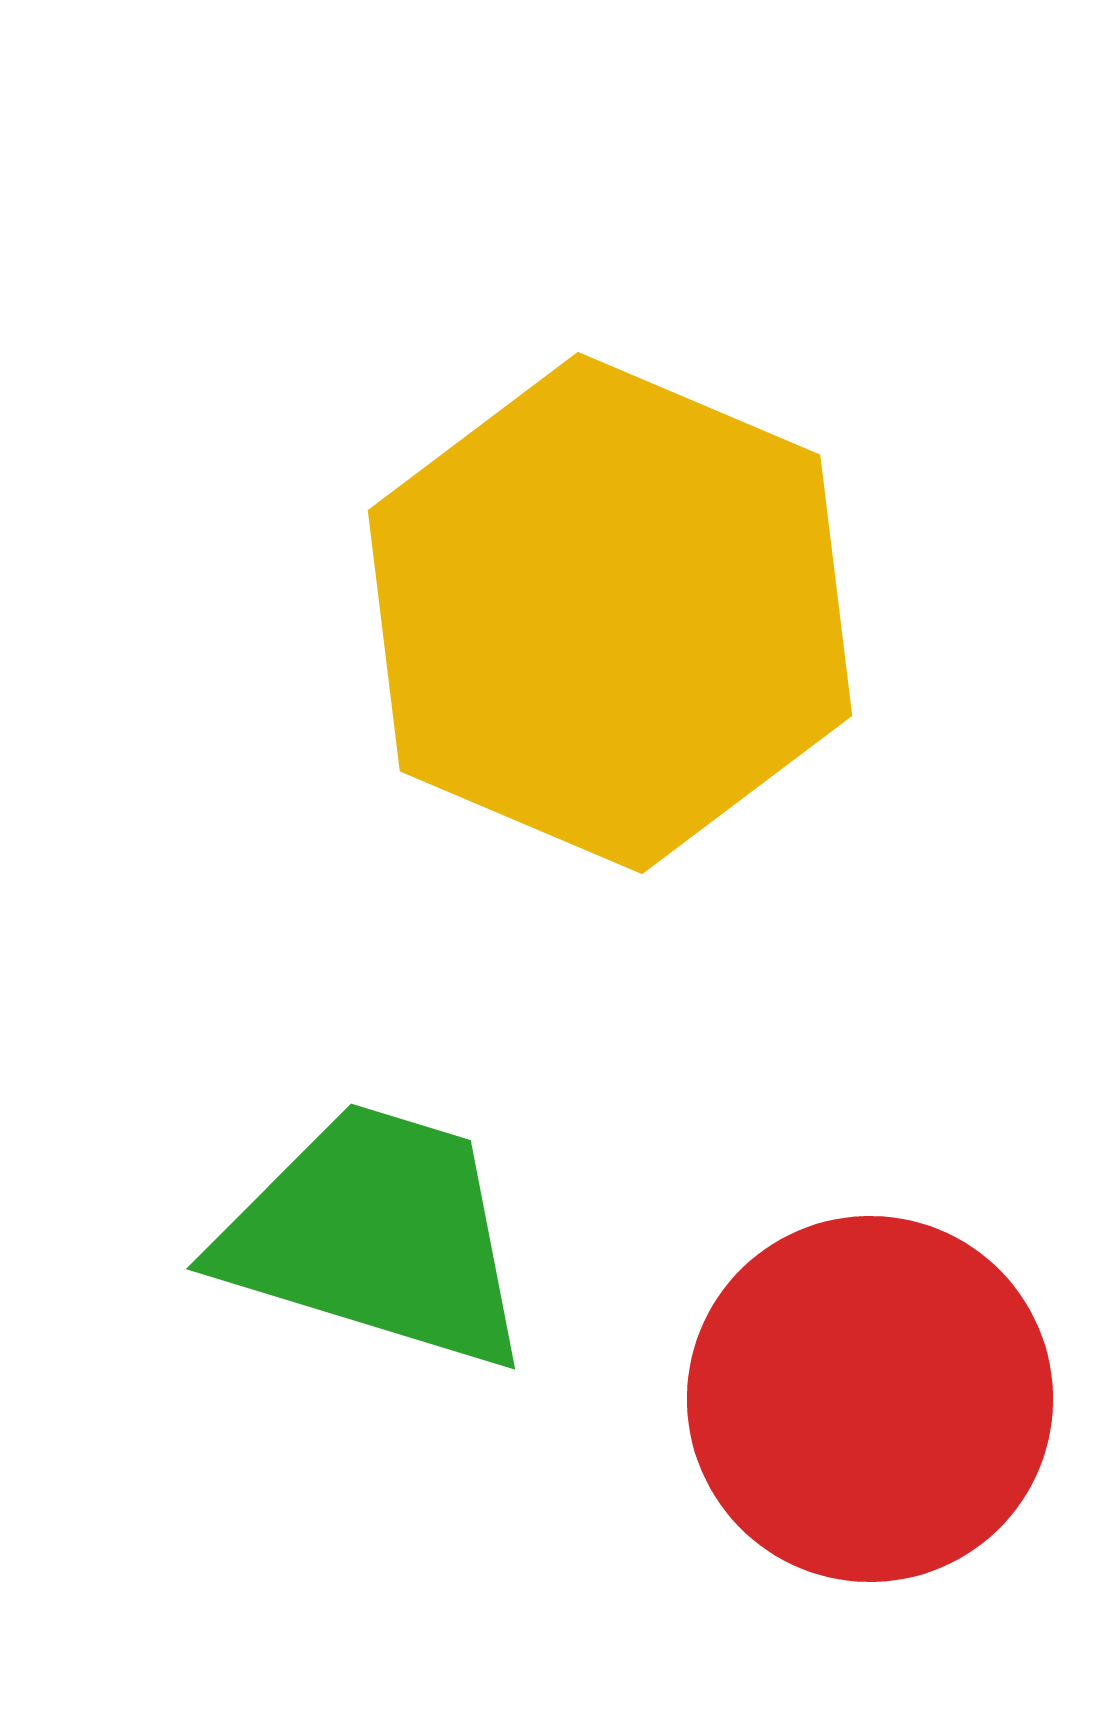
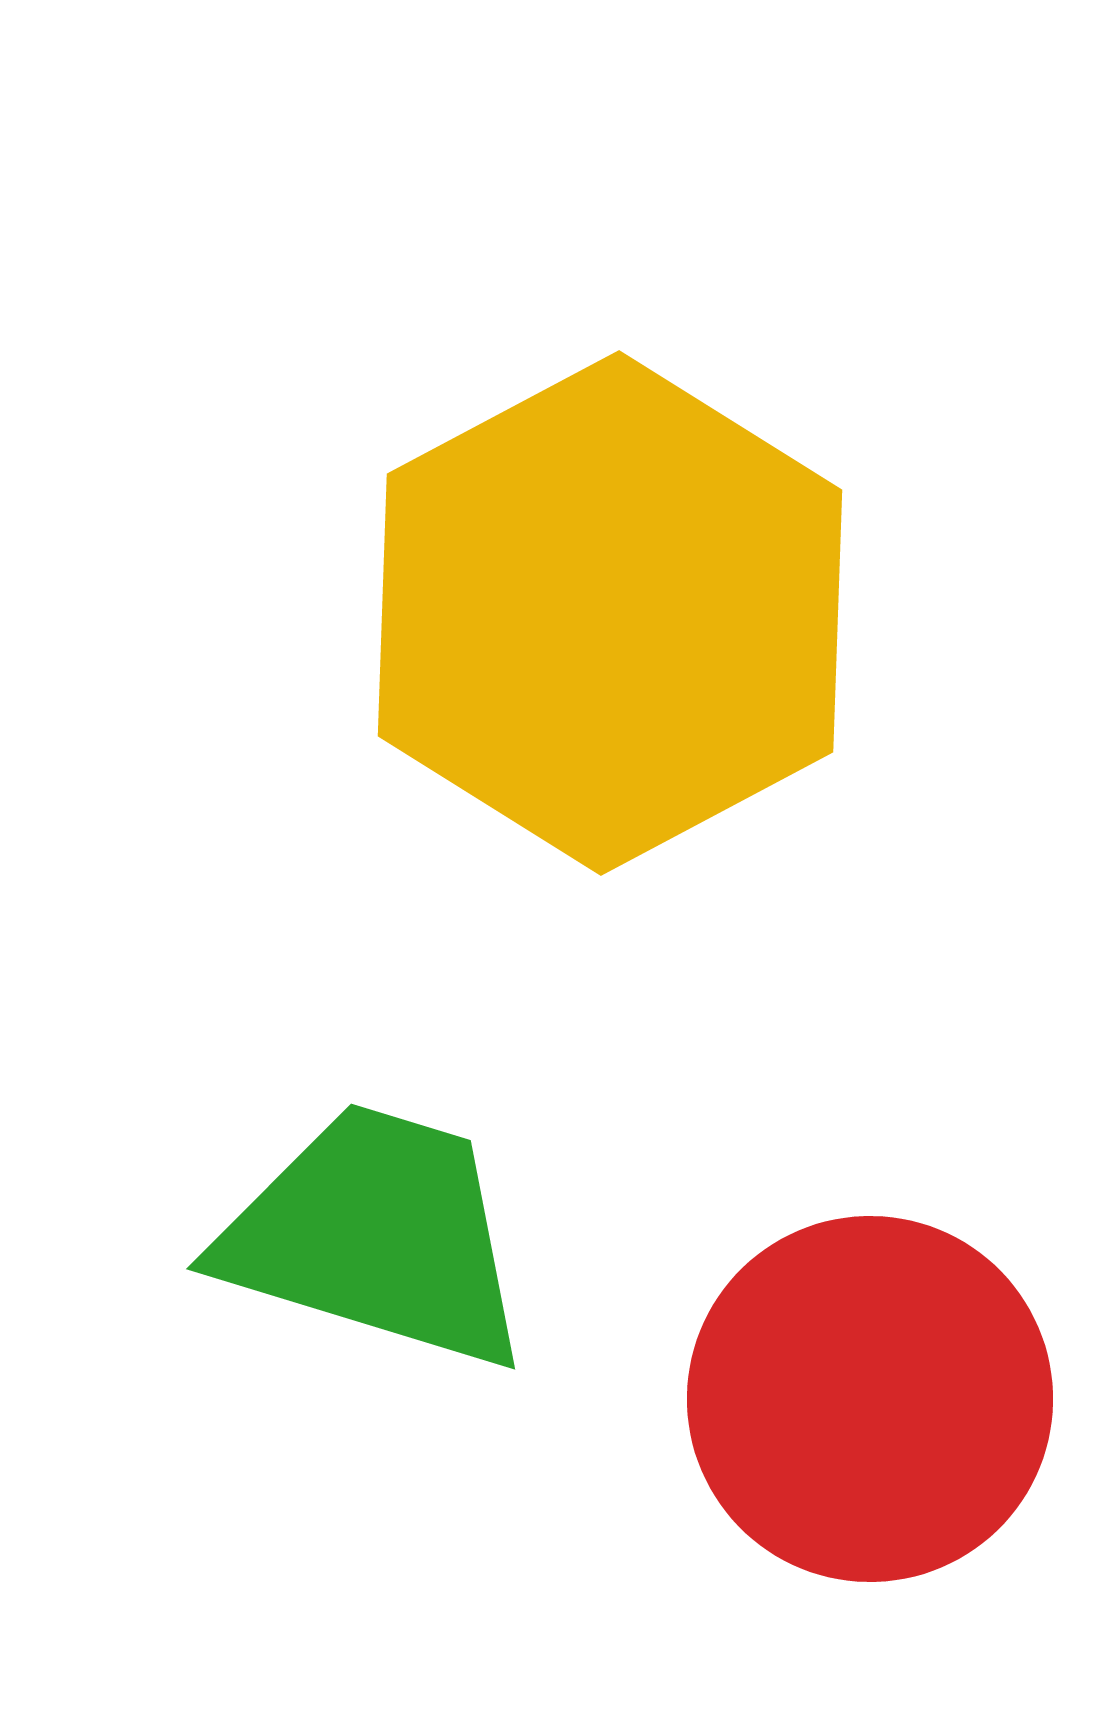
yellow hexagon: rotated 9 degrees clockwise
